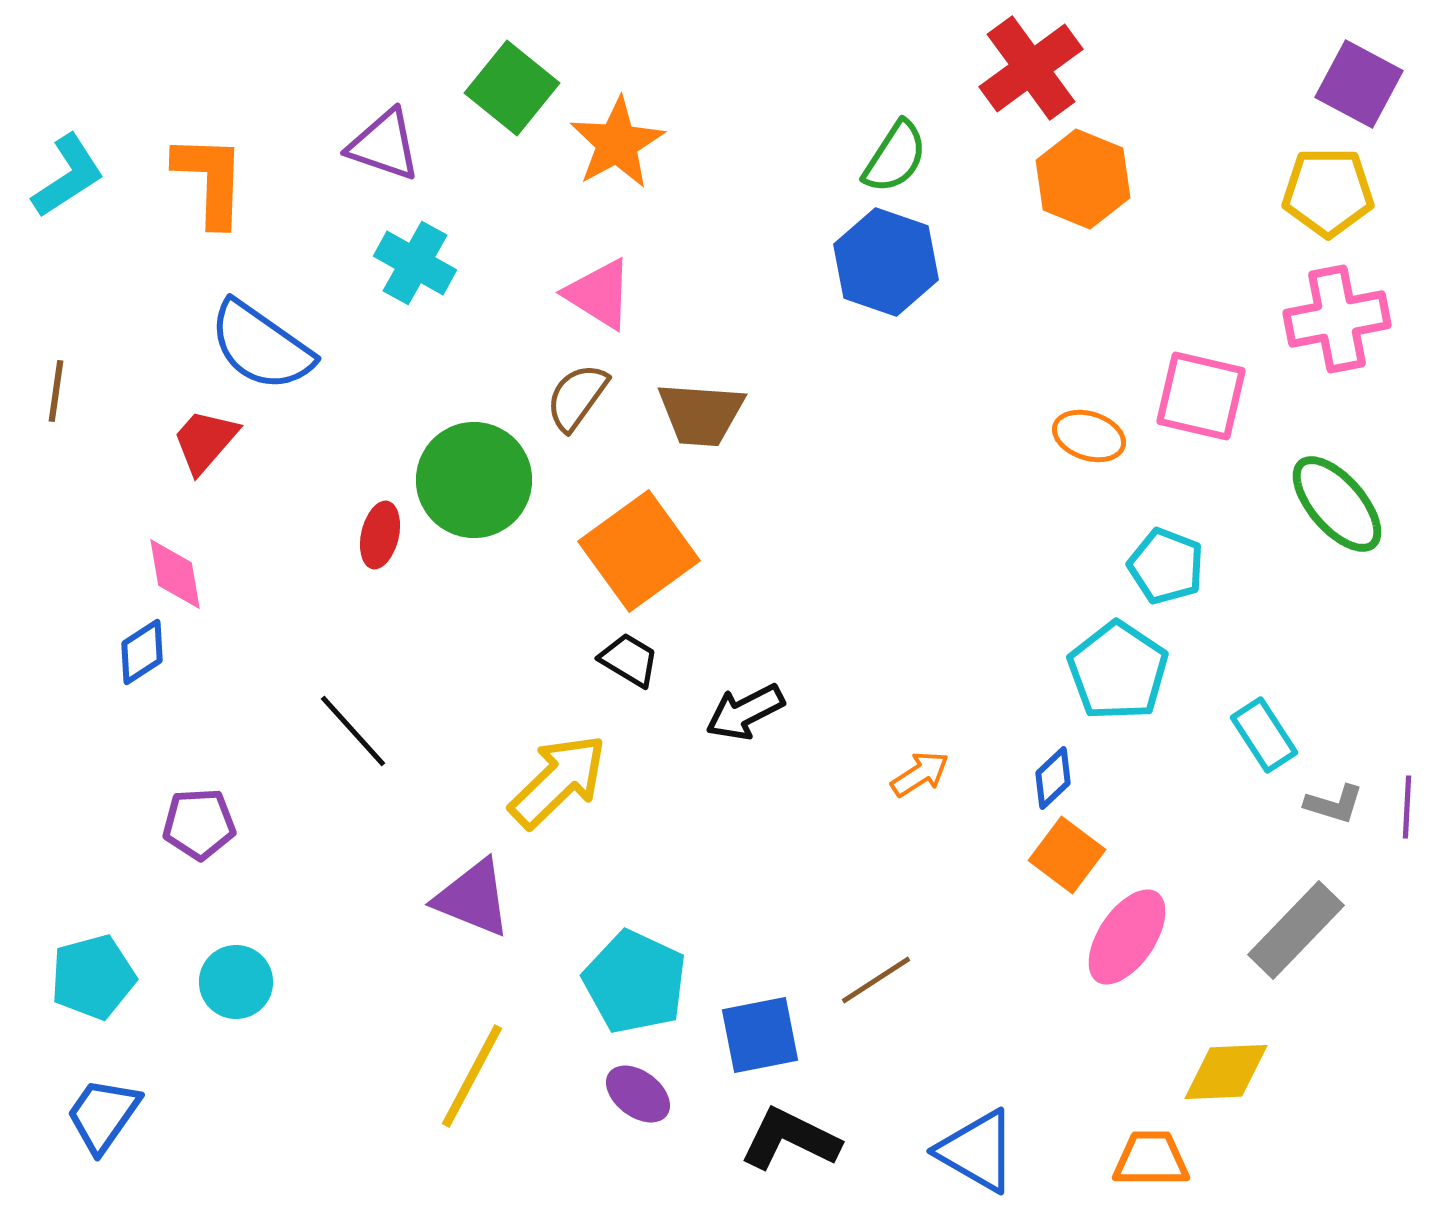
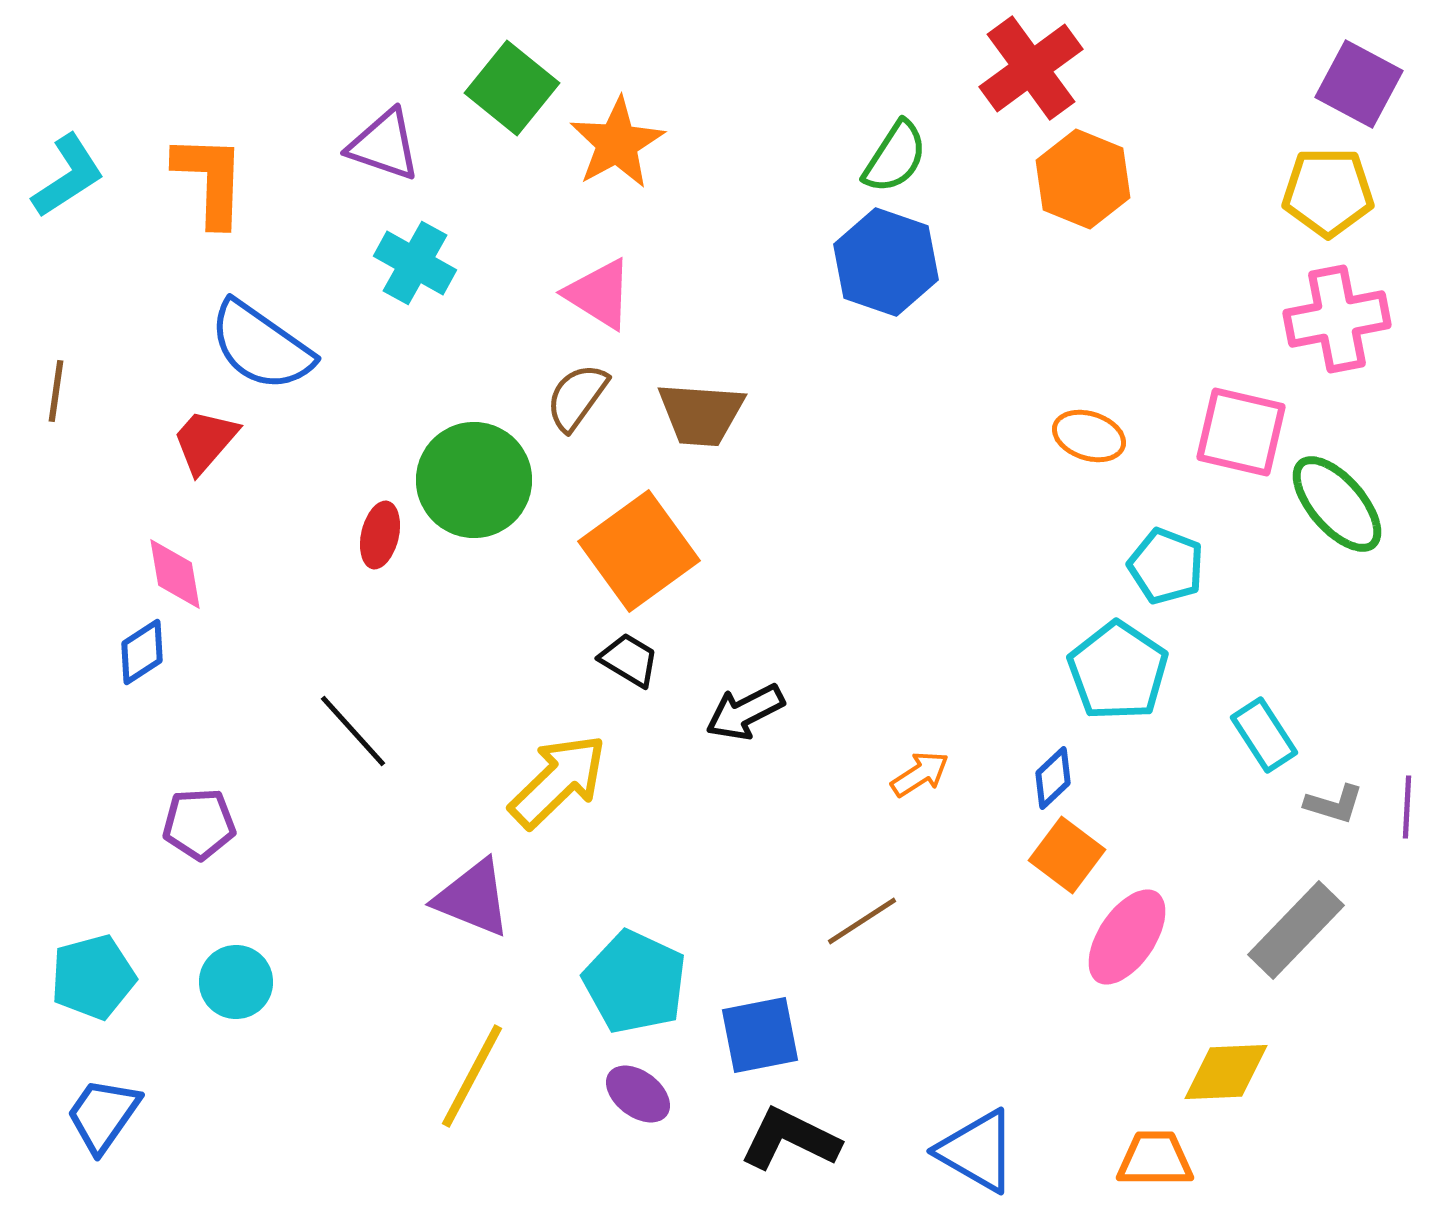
pink square at (1201, 396): moved 40 px right, 36 px down
brown line at (876, 980): moved 14 px left, 59 px up
orange trapezoid at (1151, 1159): moved 4 px right
